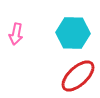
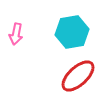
cyan hexagon: moved 1 px left, 1 px up; rotated 12 degrees counterclockwise
